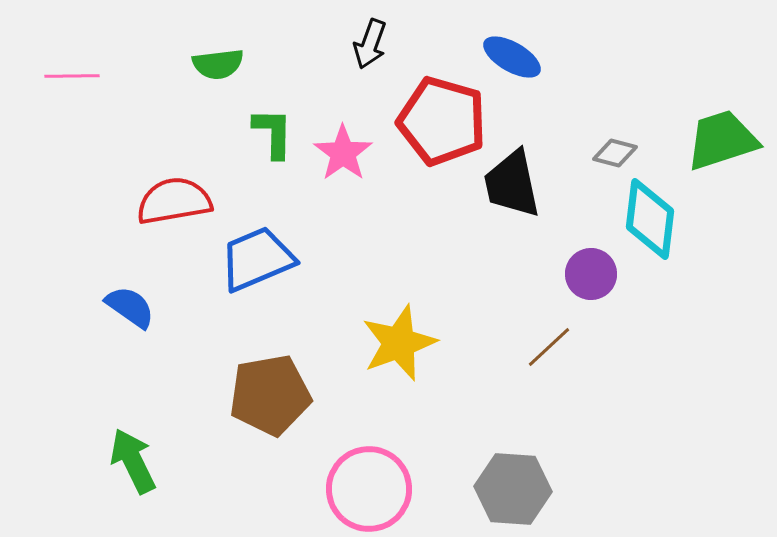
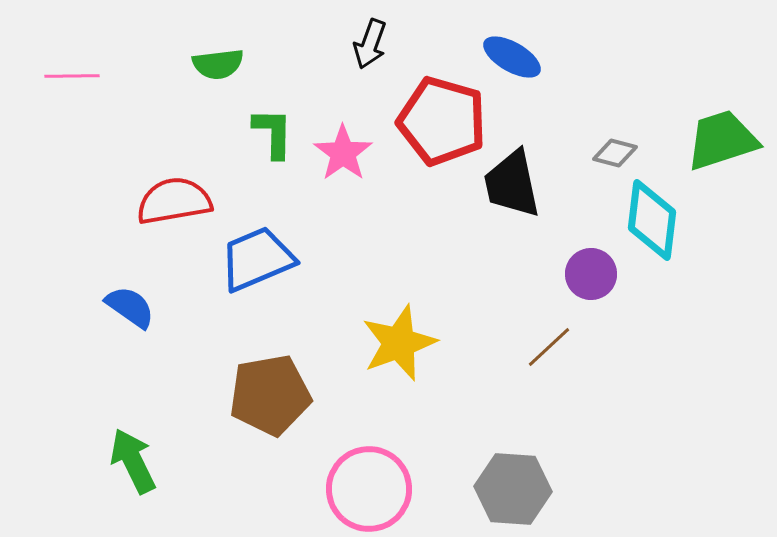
cyan diamond: moved 2 px right, 1 px down
